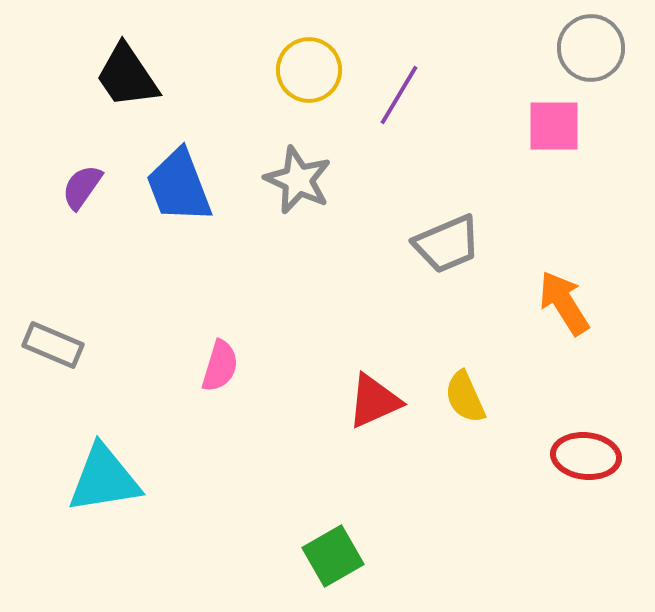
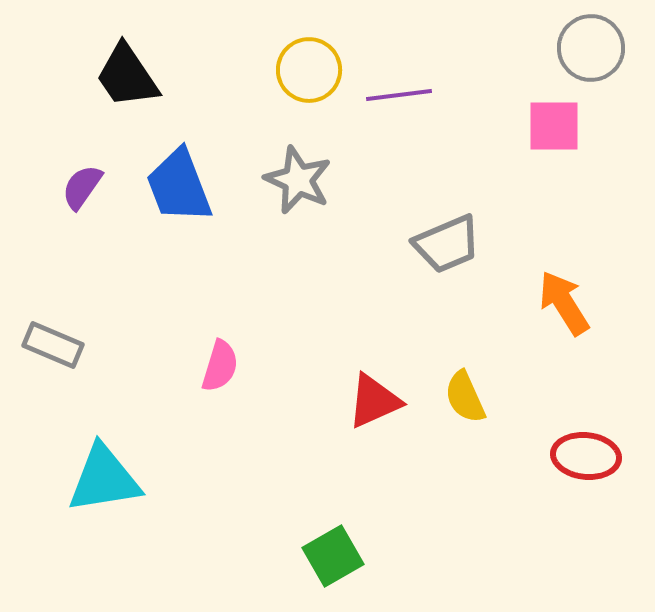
purple line: rotated 52 degrees clockwise
